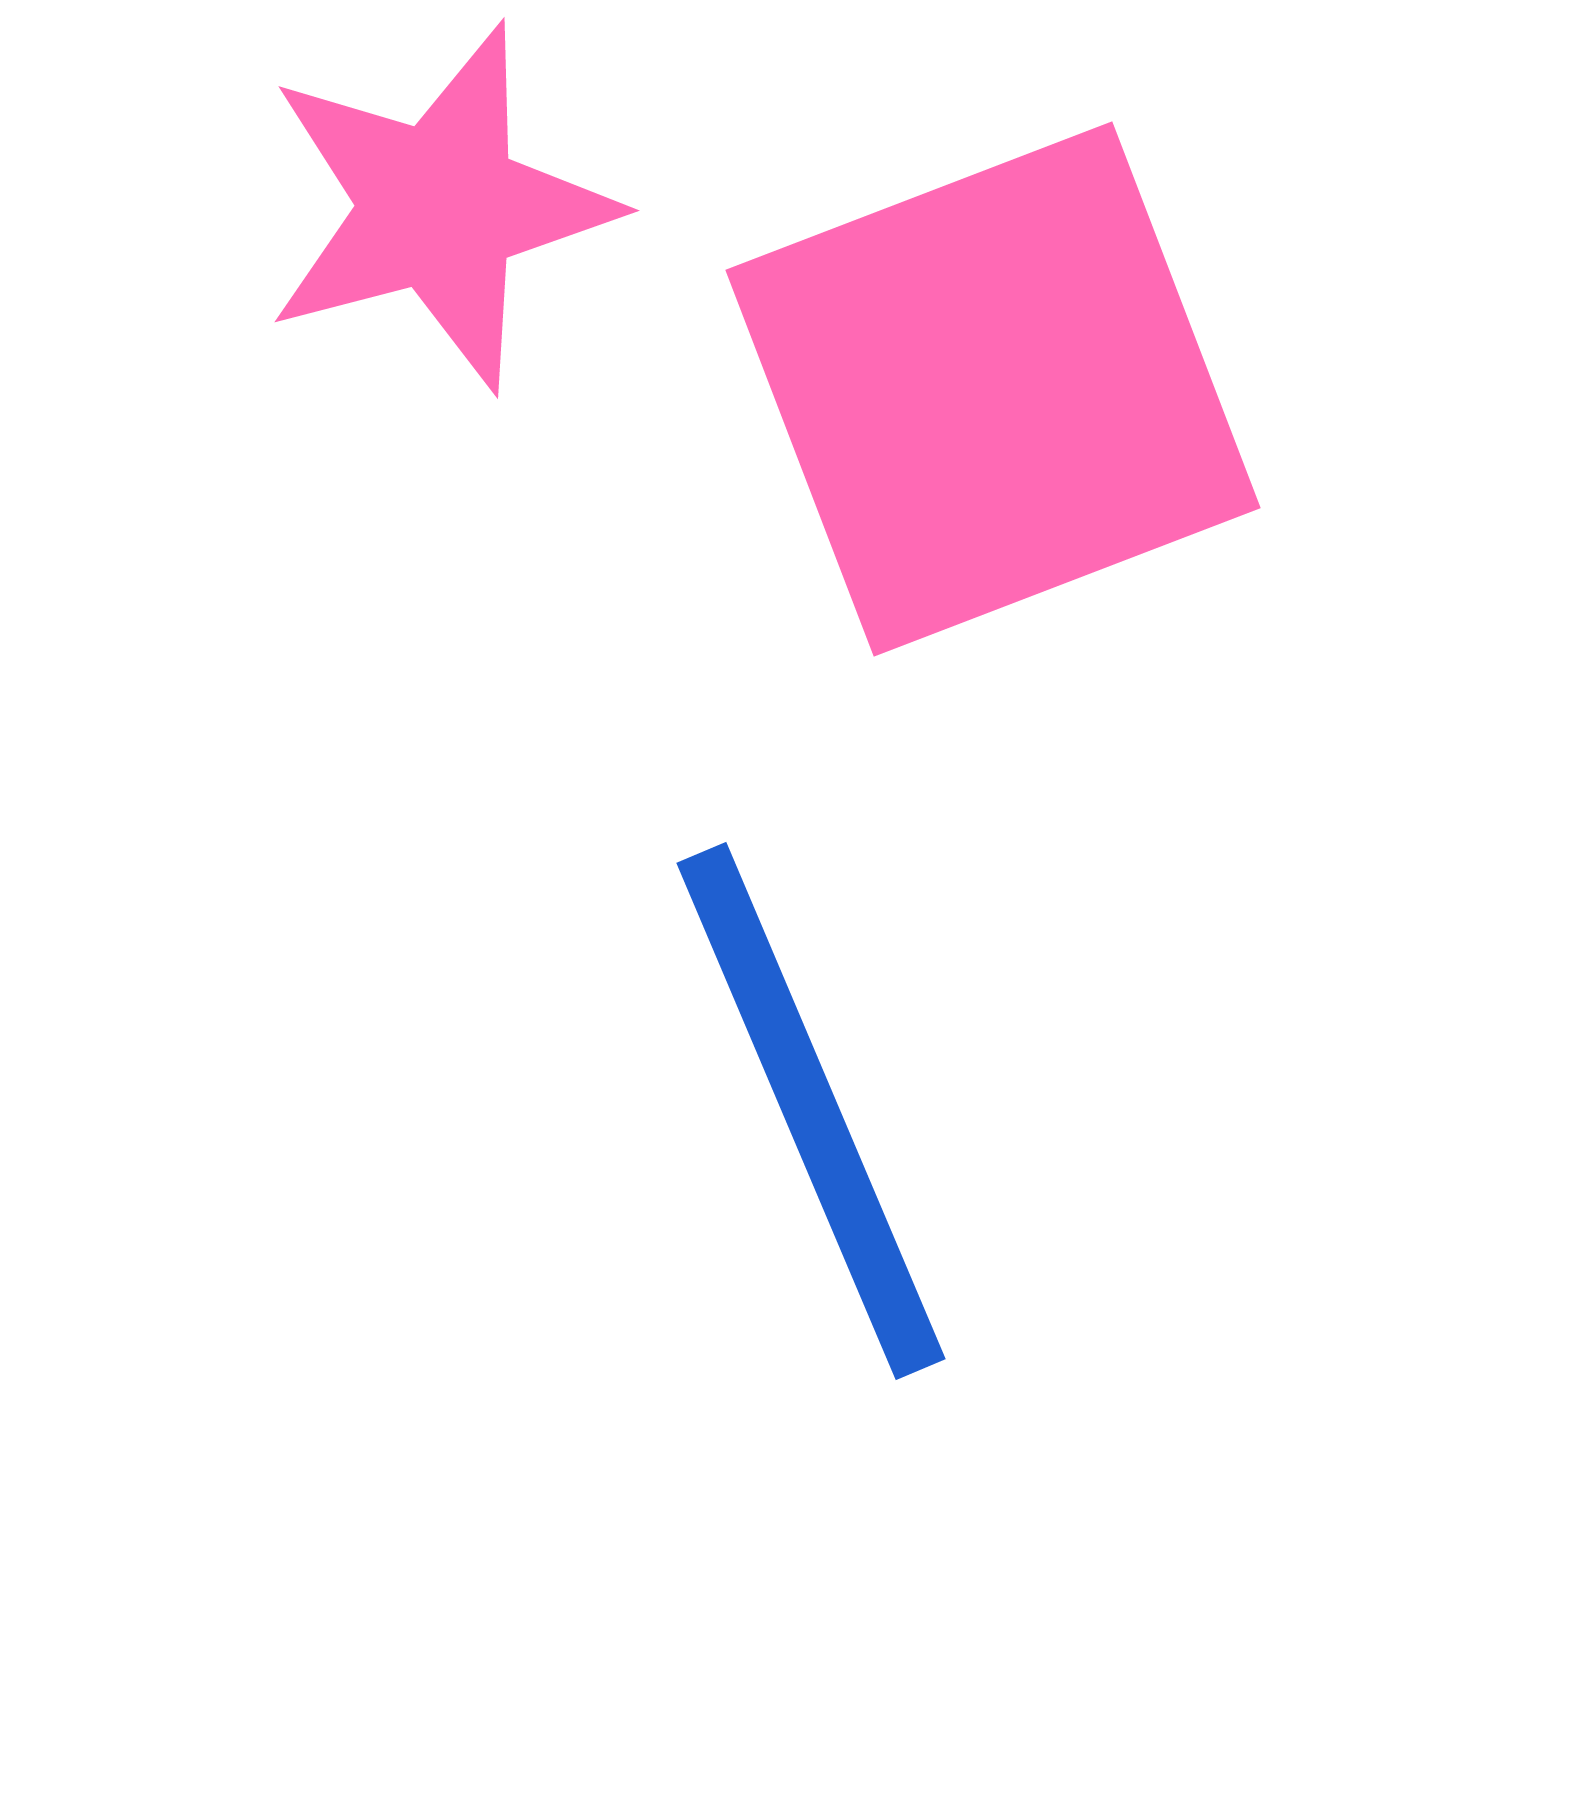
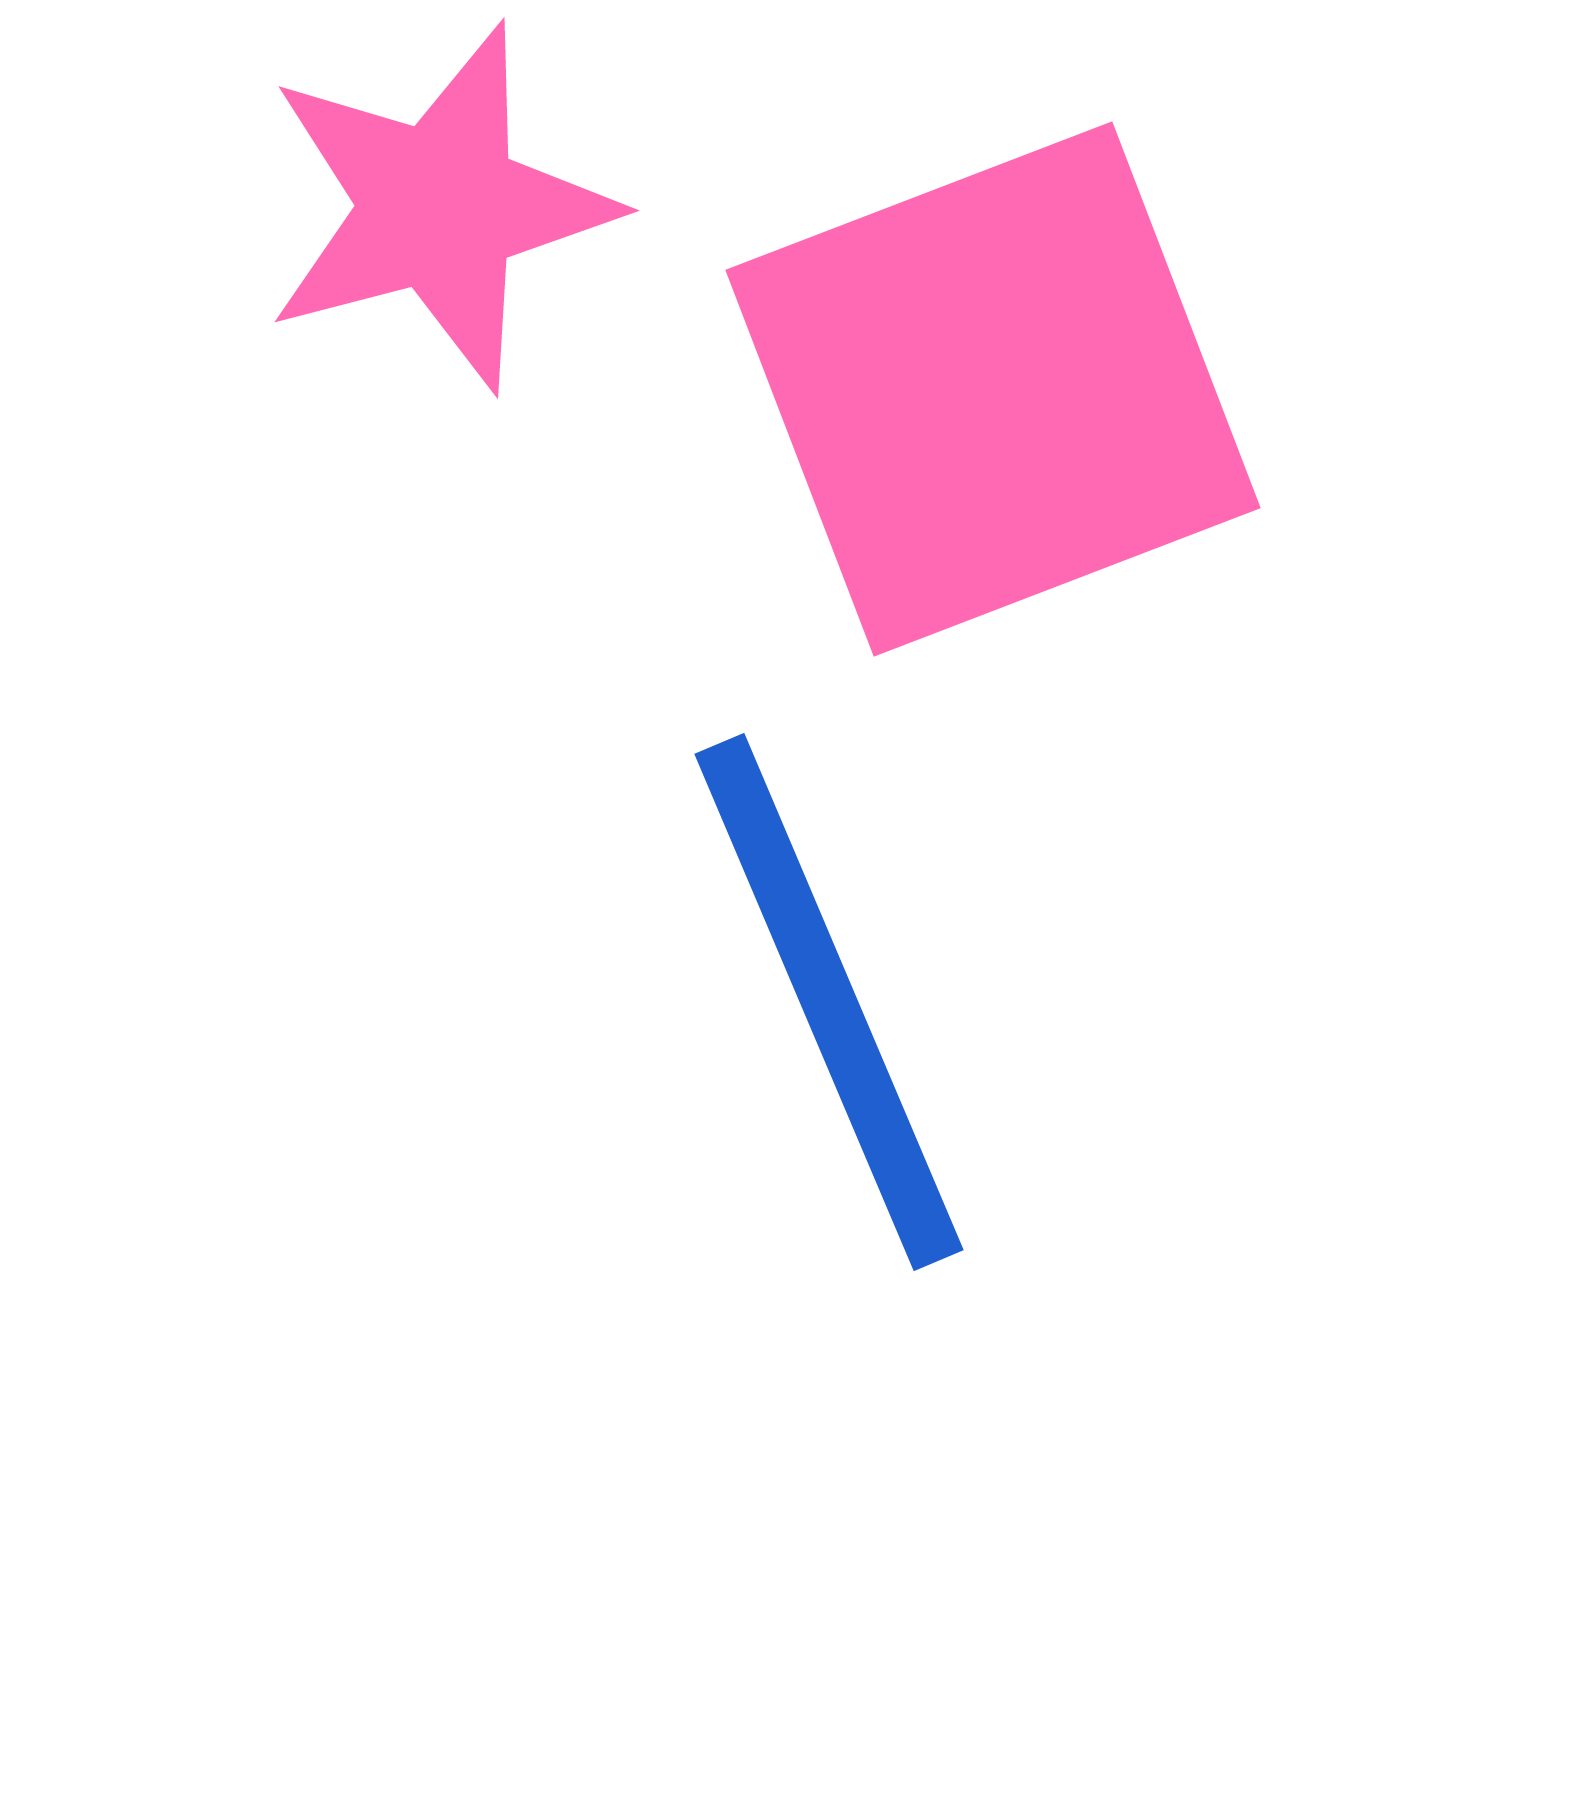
blue line: moved 18 px right, 109 px up
